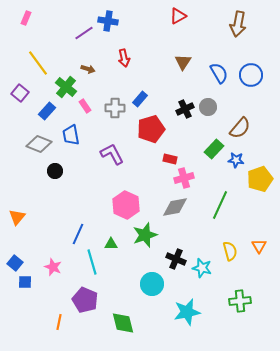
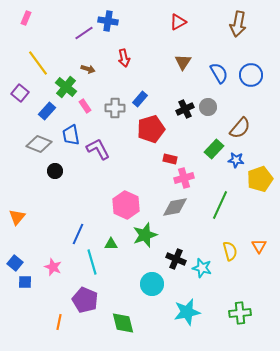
red triangle at (178, 16): moved 6 px down
purple L-shape at (112, 154): moved 14 px left, 5 px up
green cross at (240, 301): moved 12 px down
